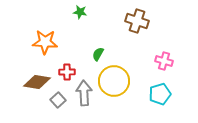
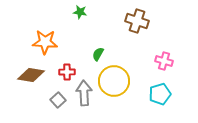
brown diamond: moved 6 px left, 7 px up
